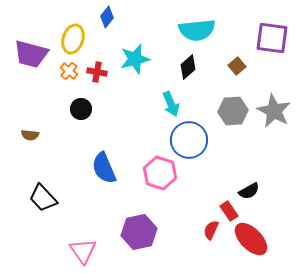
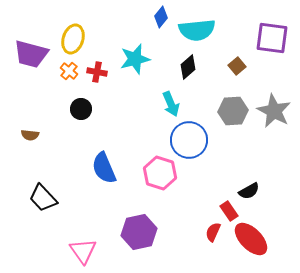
blue diamond: moved 54 px right
red semicircle: moved 2 px right, 2 px down
